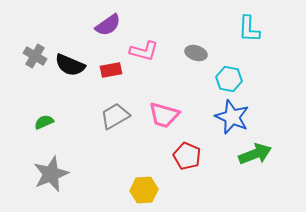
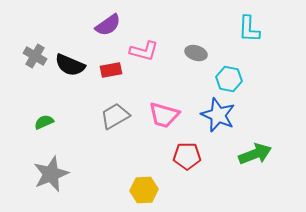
blue star: moved 14 px left, 2 px up
red pentagon: rotated 24 degrees counterclockwise
